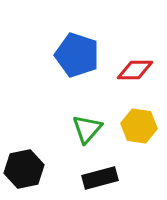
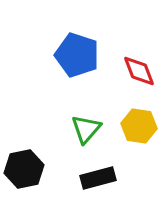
red diamond: moved 4 px right, 1 px down; rotated 69 degrees clockwise
green triangle: moved 1 px left
black rectangle: moved 2 px left
